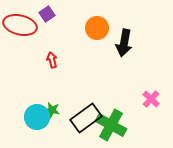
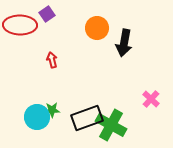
red ellipse: rotated 12 degrees counterclockwise
green star: rotated 14 degrees counterclockwise
black rectangle: moved 1 px right; rotated 16 degrees clockwise
